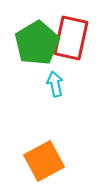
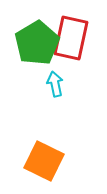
orange square: rotated 36 degrees counterclockwise
